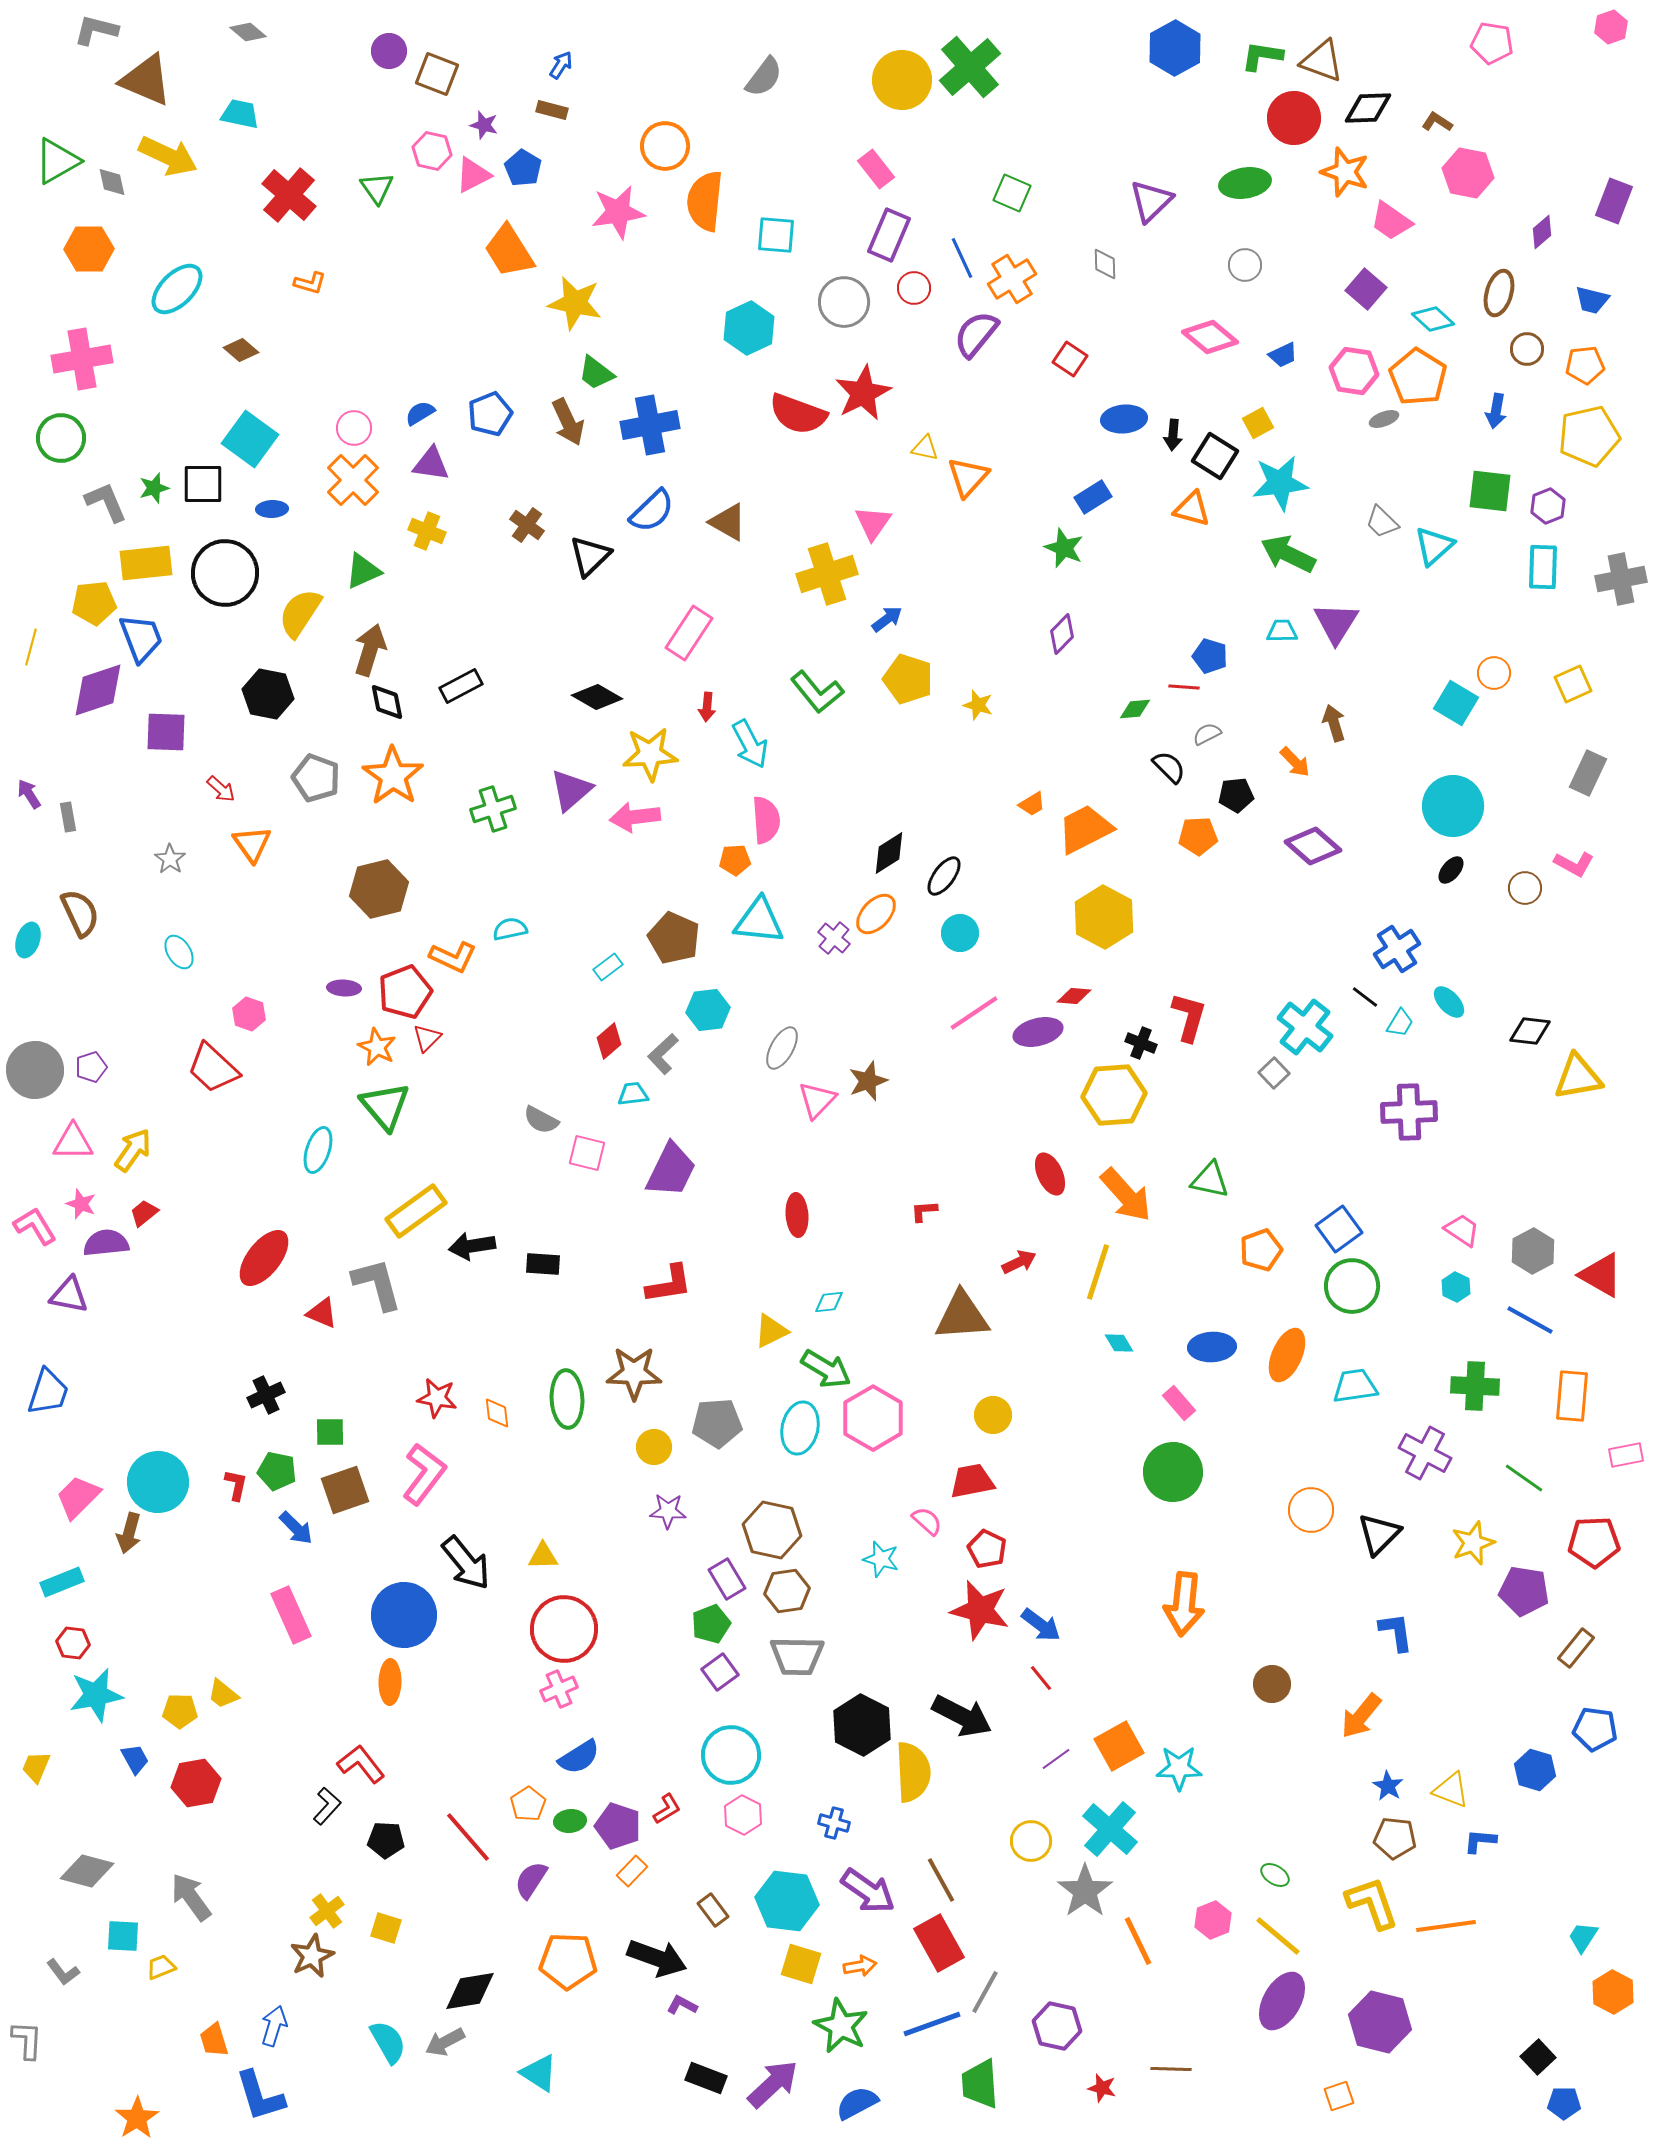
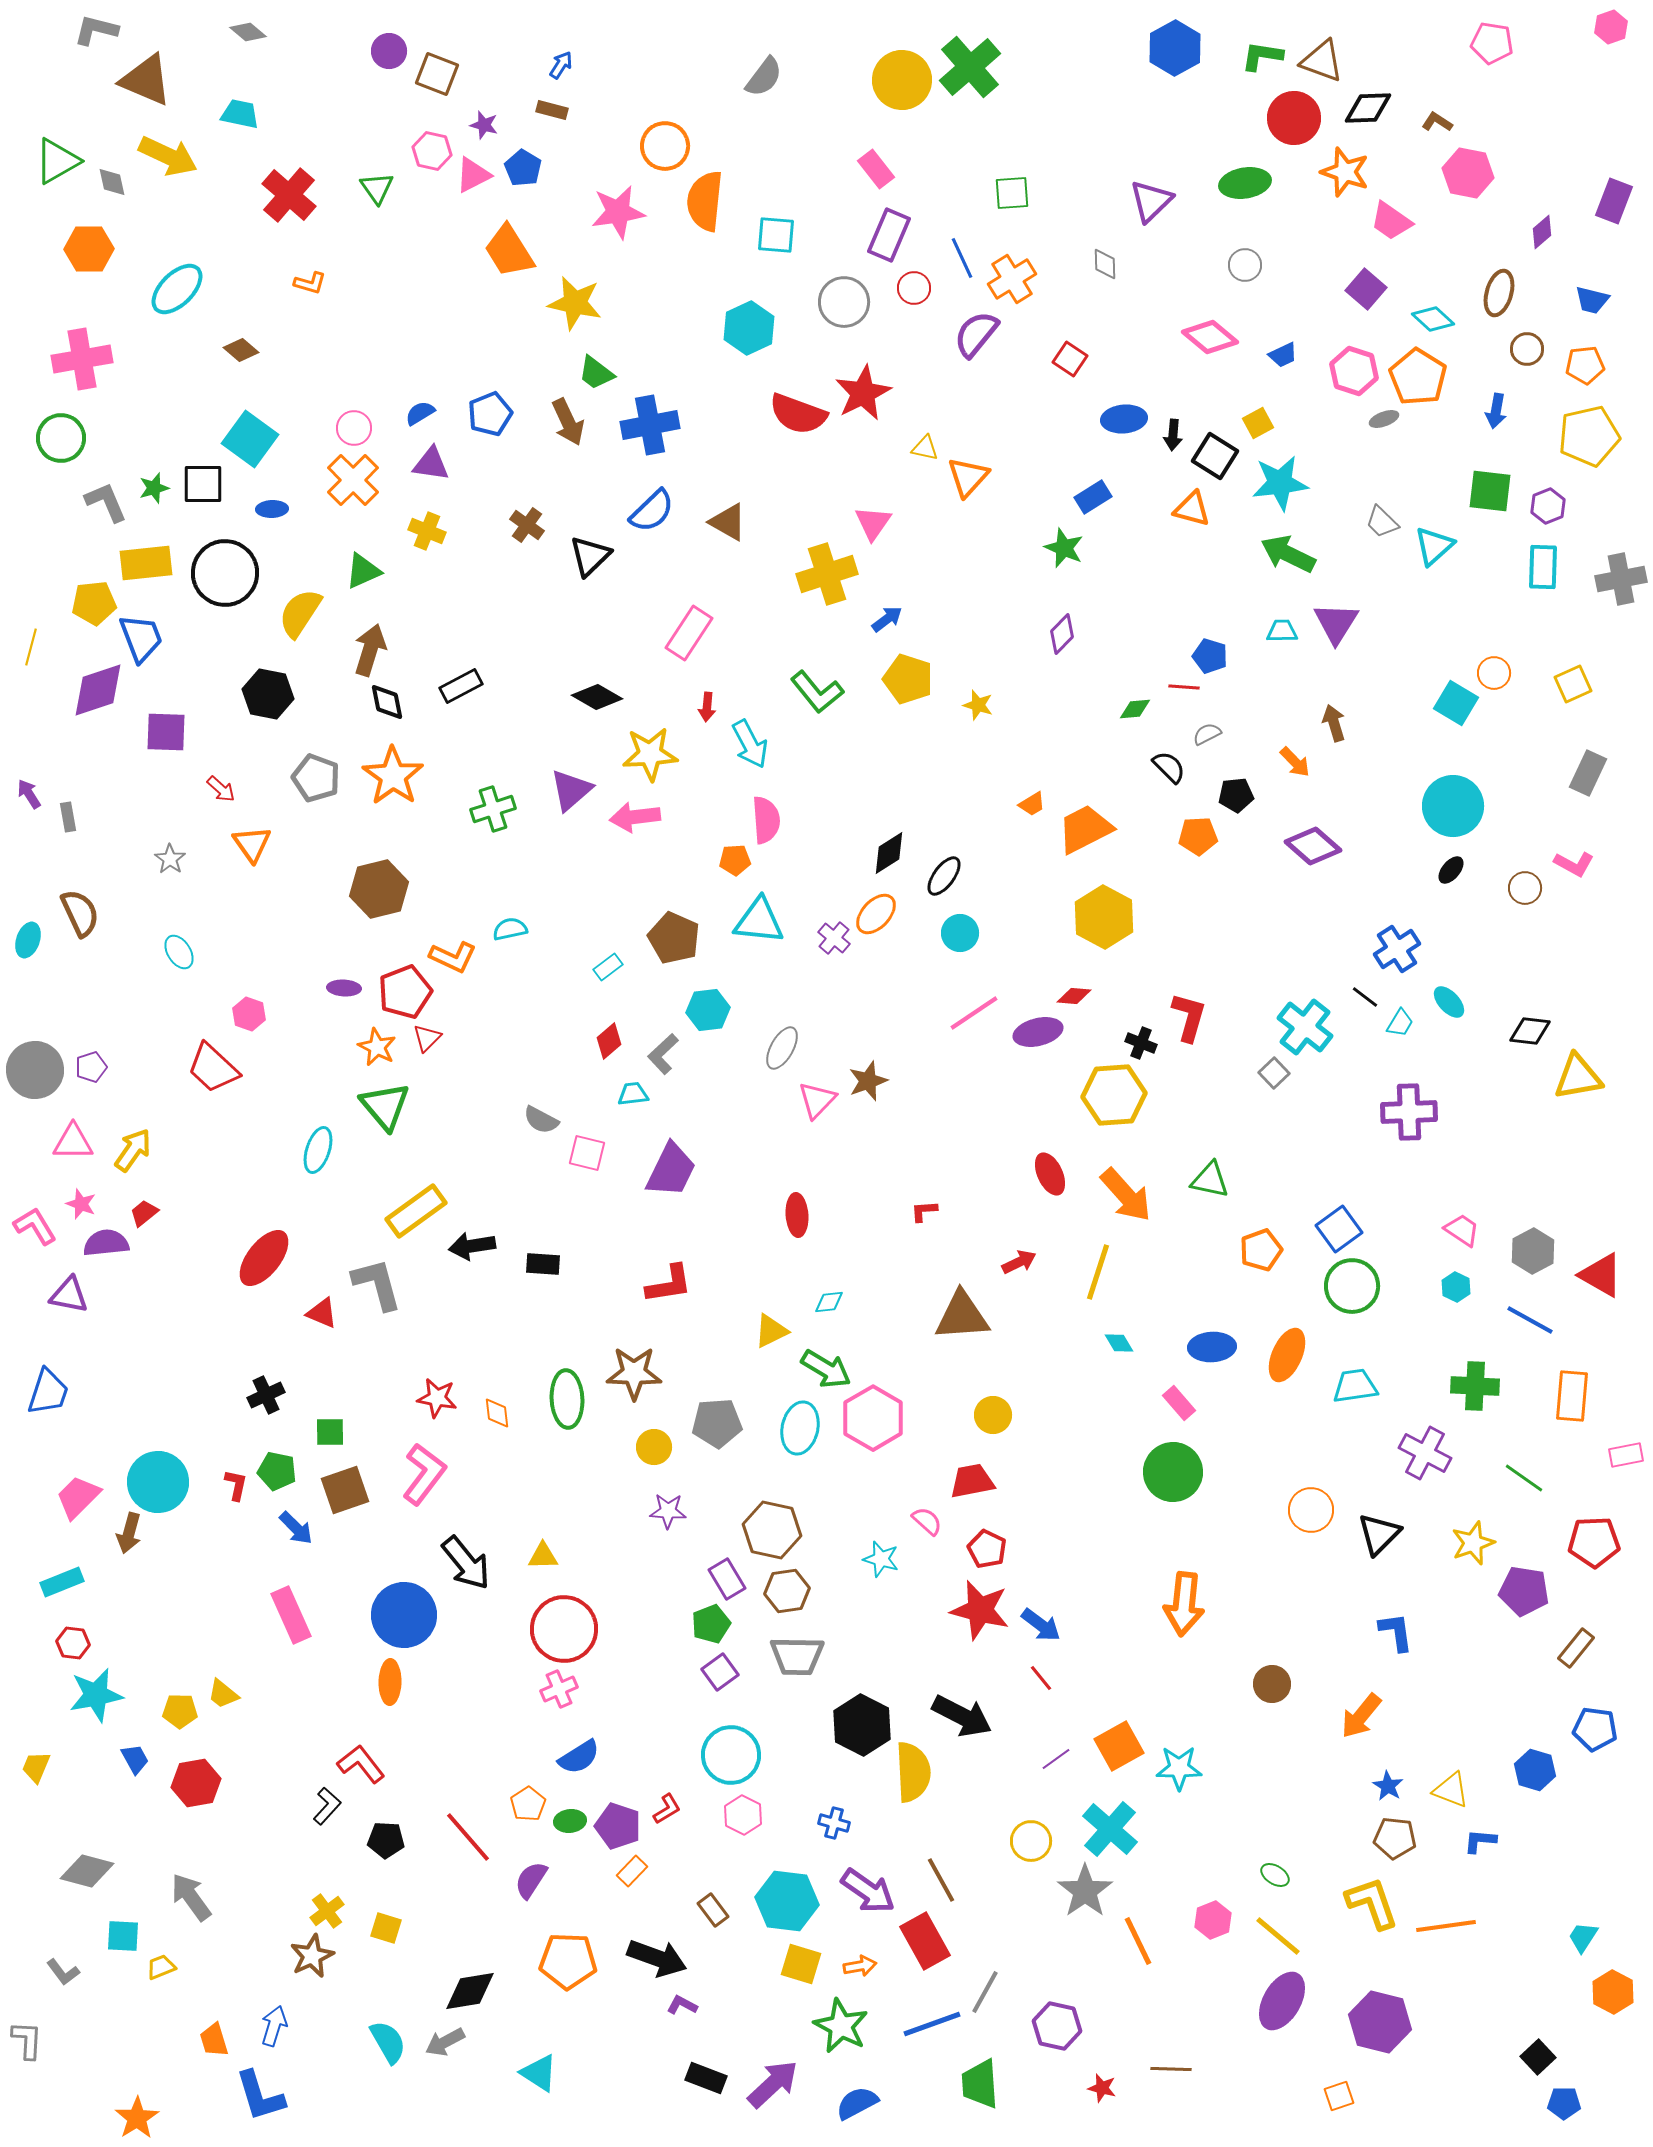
green square at (1012, 193): rotated 27 degrees counterclockwise
pink hexagon at (1354, 371): rotated 9 degrees clockwise
red rectangle at (939, 1943): moved 14 px left, 2 px up
